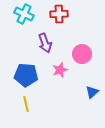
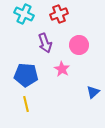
red cross: rotated 18 degrees counterclockwise
pink circle: moved 3 px left, 9 px up
pink star: moved 2 px right, 1 px up; rotated 21 degrees counterclockwise
blue triangle: moved 1 px right
